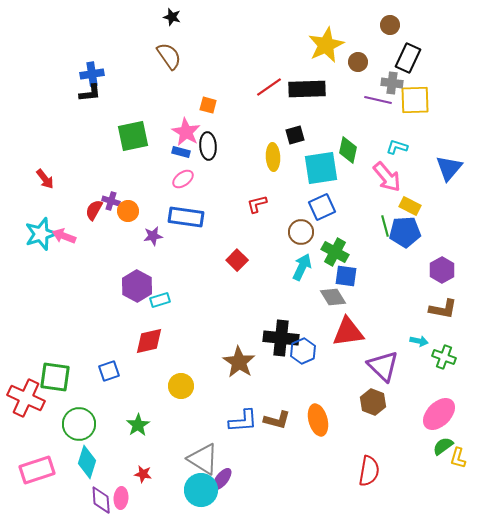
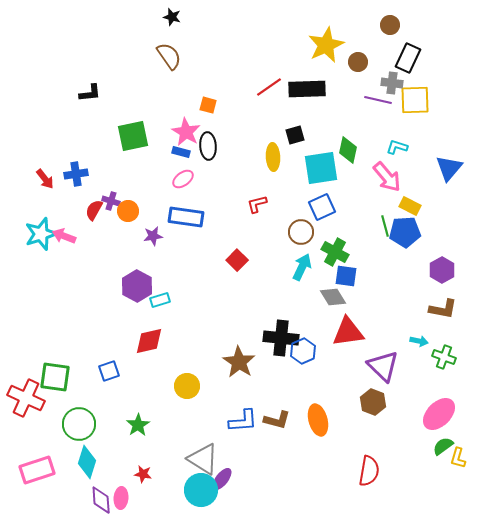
blue cross at (92, 74): moved 16 px left, 100 px down
yellow circle at (181, 386): moved 6 px right
